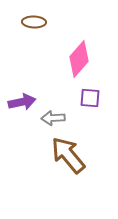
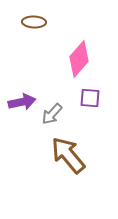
gray arrow: moved 1 px left, 4 px up; rotated 45 degrees counterclockwise
